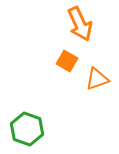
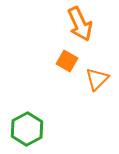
orange triangle: rotated 25 degrees counterclockwise
green hexagon: rotated 12 degrees clockwise
